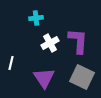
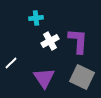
white cross: moved 2 px up
white line: rotated 32 degrees clockwise
